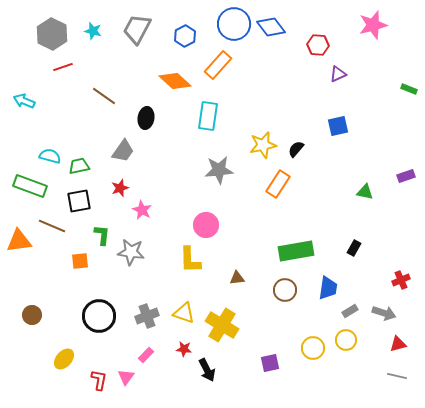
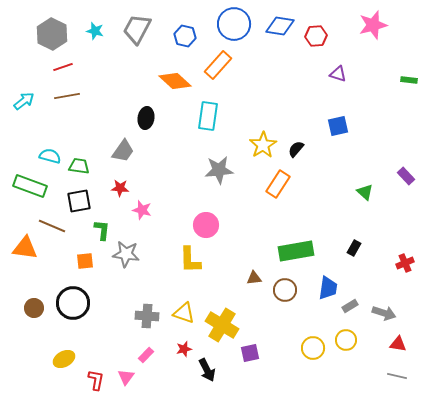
blue diamond at (271, 27): moved 9 px right, 1 px up; rotated 44 degrees counterclockwise
cyan star at (93, 31): moved 2 px right
blue hexagon at (185, 36): rotated 20 degrees counterclockwise
red hexagon at (318, 45): moved 2 px left, 9 px up; rotated 10 degrees counterclockwise
purple triangle at (338, 74): rotated 42 degrees clockwise
green rectangle at (409, 89): moved 9 px up; rotated 14 degrees counterclockwise
brown line at (104, 96): moved 37 px left; rotated 45 degrees counterclockwise
cyan arrow at (24, 101): rotated 120 degrees clockwise
yellow star at (263, 145): rotated 20 degrees counterclockwise
green trapezoid at (79, 166): rotated 20 degrees clockwise
purple rectangle at (406, 176): rotated 66 degrees clockwise
red star at (120, 188): rotated 24 degrees clockwise
green triangle at (365, 192): rotated 30 degrees clockwise
pink star at (142, 210): rotated 12 degrees counterclockwise
green L-shape at (102, 235): moved 5 px up
orange triangle at (19, 241): moved 6 px right, 7 px down; rotated 16 degrees clockwise
gray star at (131, 252): moved 5 px left, 2 px down
orange square at (80, 261): moved 5 px right
brown triangle at (237, 278): moved 17 px right
red cross at (401, 280): moved 4 px right, 17 px up
gray rectangle at (350, 311): moved 5 px up
brown circle at (32, 315): moved 2 px right, 7 px up
black circle at (99, 316): moved 26 px left, 13 px up
gray cross at (147, 316): rotated 25 degrees clockwise
red triangle at (398, 344): rotated 24 degrees clockwise
red star at (184, 349): rotated 21 degrees counterclockwise
yellow ellipse at (64, 359): rotated 20 degrees clockwise
purple square at (270, 363): moved 20 px left, 10 px up
red L-shape at (99, 380): moved 3 px left
